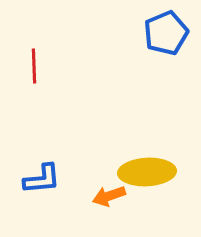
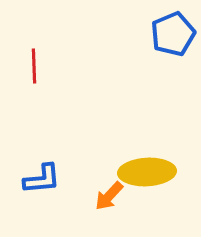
blue pentagon: moved 7 px right, 1 px down
orange arrow: rotated 28 degrees counterclockwise
